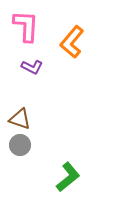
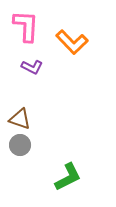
orange L-shape: rotated 84 degrees counterclockwise
green L-shape: rotated 12 degrees clockwise
